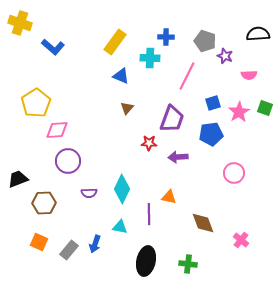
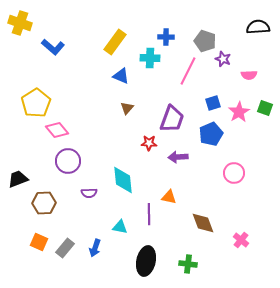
black semicircle: moved 7 px up
purple star: moved 2 px left, 3 px down
pink line: moved 1 px right, 5 px up
pink diamond: rotated 55 degrees clockwise
blue pentagon: rotated 15 degrees counterclockwise
cyan diamond: moved 1 px right, 9 px up; rotated 32 degrees counterclockwise
blue arrow: moved 4 px down
gray rectangle: moved 4 px left, 2 px up
